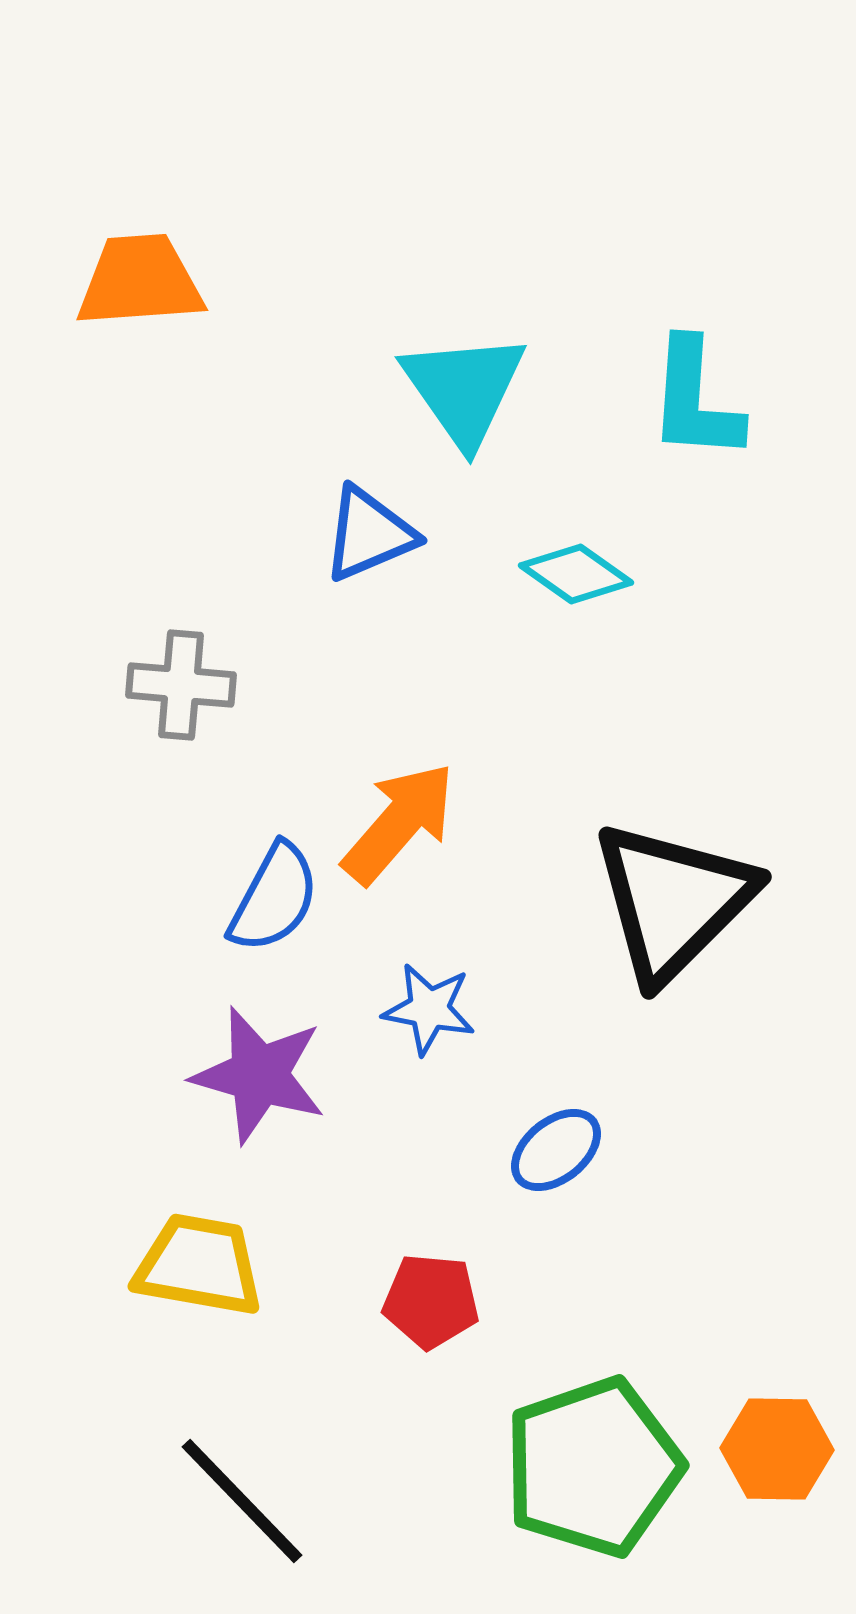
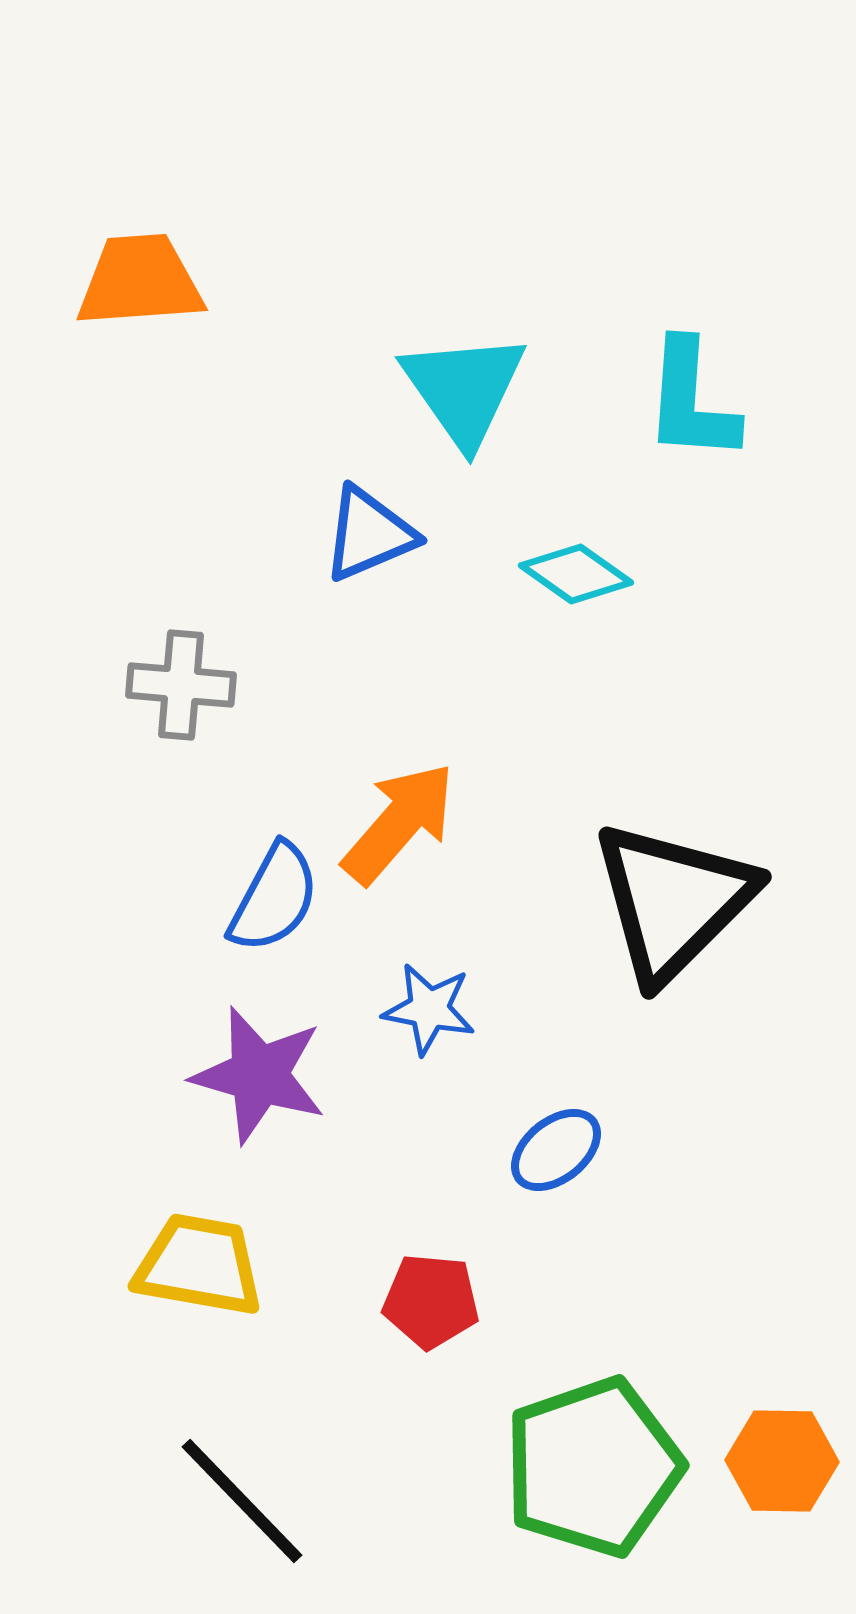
cyan L-shape: moved 4 px left, 1 px down
orange hexagon: moved 5 px right, 12 px down
